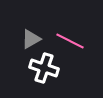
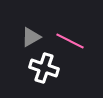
gray triangle: moved 2 px up
